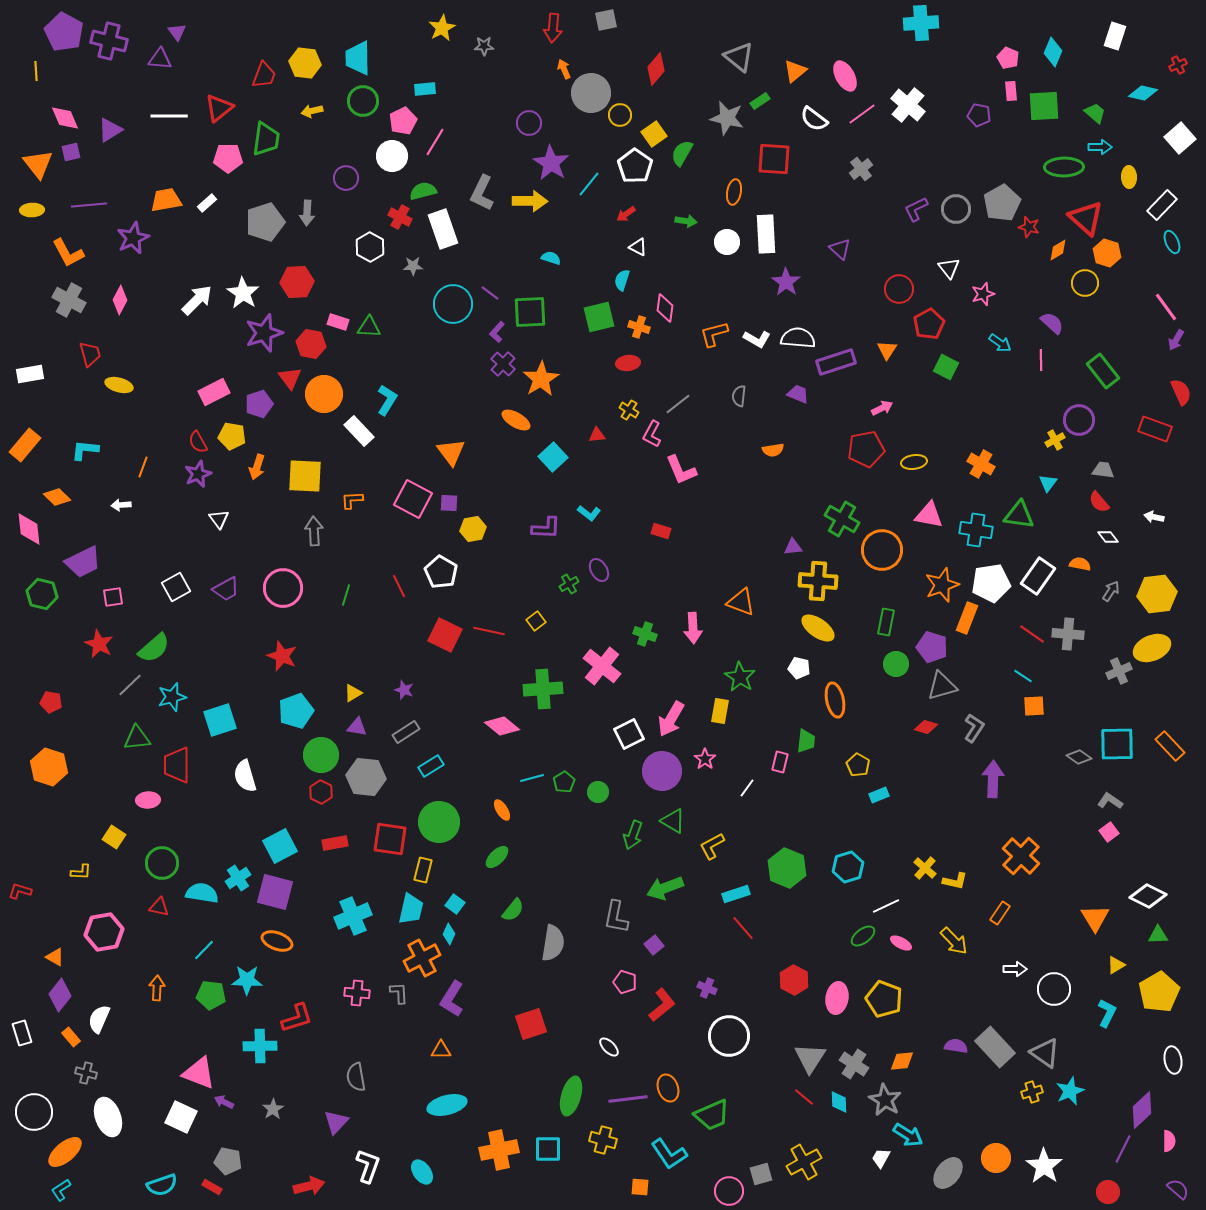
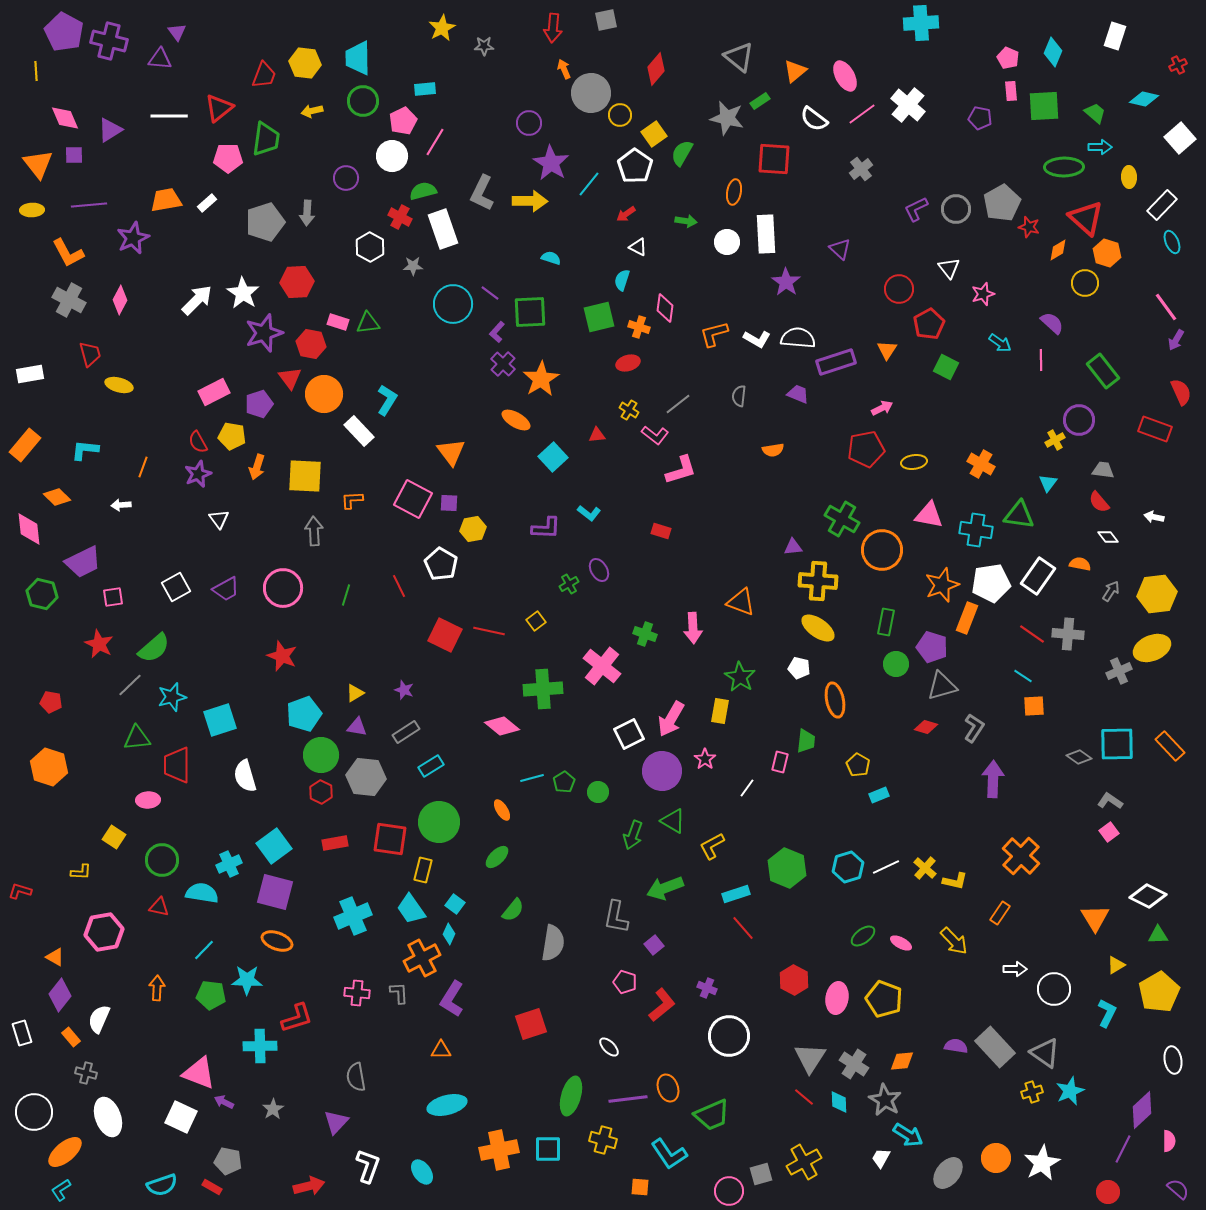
cyan diamond at (1143, 93): moved 1 px right, 6 px down
purple pentagon at (979, 115): moved 1 px right, 3 px down
purple square at (71, 152): moved 3 px right, 3 px down; rotated 12 degrees clockwise
green triangle at (369, 327): moved 1 px left, 4 px up; rotated 10 degrees counterclockwise
red ellipse at (628, 363): rotated 10 degrees counterclockwise
pink L-shape at (652, 434): moved 3 px right, 1 px down; rotated 80 degrees counterclockwise
pink L-shape at (681, 470): rotated 84 degrees counterclockwise
white pentagon at (441, 572): moved 8 px up
yellow triangle at (353, 693): moved 2 px right
cyan pentagon at (296, 711): moved 8 px right, 3 px down
cyan square at (280, 846): moved 6 px left; rotated 8 degrees counterclockwise
green circle at (162, 863): moved 3 px up
cyan cross at (238, 878): moved 9 px left, 14 px up; rotated 10 degrees clockwise
white line at (886, 906): moved 39 px up
cyan trapezoid at (411, 909): rotated 132 degrees clockwise
white star at (1044, 1166): moved 2 px left, 3 px up; rotated 9 degrees clockwise
